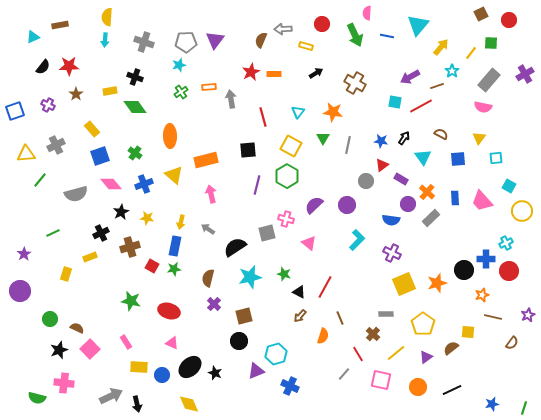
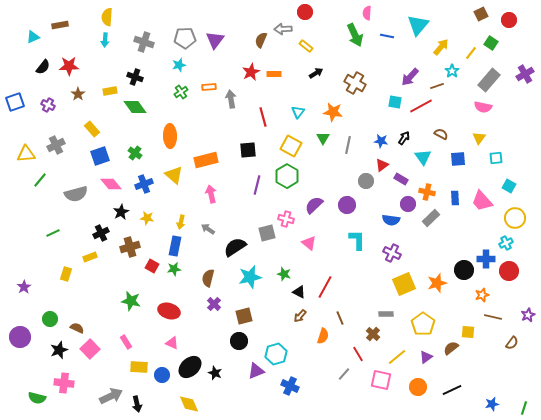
red circle at (322, 24): moved 17 px left, 12 px up
gray pentagon at (186, 42): moved 1 px left, 4 px up
green square at (491, 43): rotated 32 degrees clockwise
yellow rectangle at (306, 46): rotated 24 degrees clockwise
purple arrow at (410, 77): rotated 18 degrees counterclockwise
brown star at (76, 94): moved 2 px right
blue square at (15, 111): moved 9 px up
orange cross at (427, 192): rotated 28 degrees counterclockwise
yellow circle at (522, 211): moved 7 px left, 7 px down
cyan L-shape at (357, 240): rotated 45 degrees counterclockwise
purple star at (24, 254): moved 33 px down
purple circle at (20, 291): moved 46 px down
yellow line at (396, 353): moved 1 px right, 4 px down
